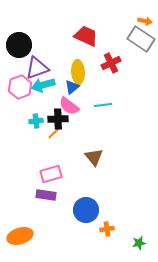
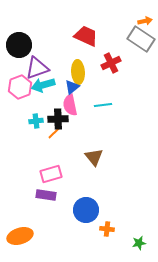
orange arrow: rotated 24 degrees counterclockwise
pink semicircle: moved 1 px right, 1 px up; rotated 40 degrees clockwise
orange cross: rotated 16 degrees clockwise
